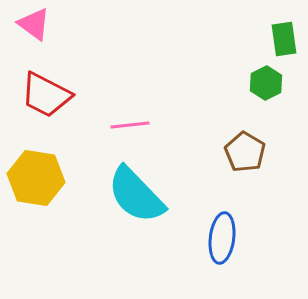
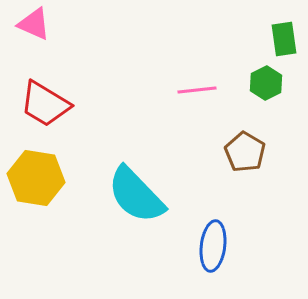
pink triangle: rotated 12 degrees counterclockwise
red trapezoid: moved 1 px left, 9 px down; rotated 4 degrees clockwise
pink line: moved 67 px right, 35 px up
blue ellipse: moved 9 px left, 8 px down
